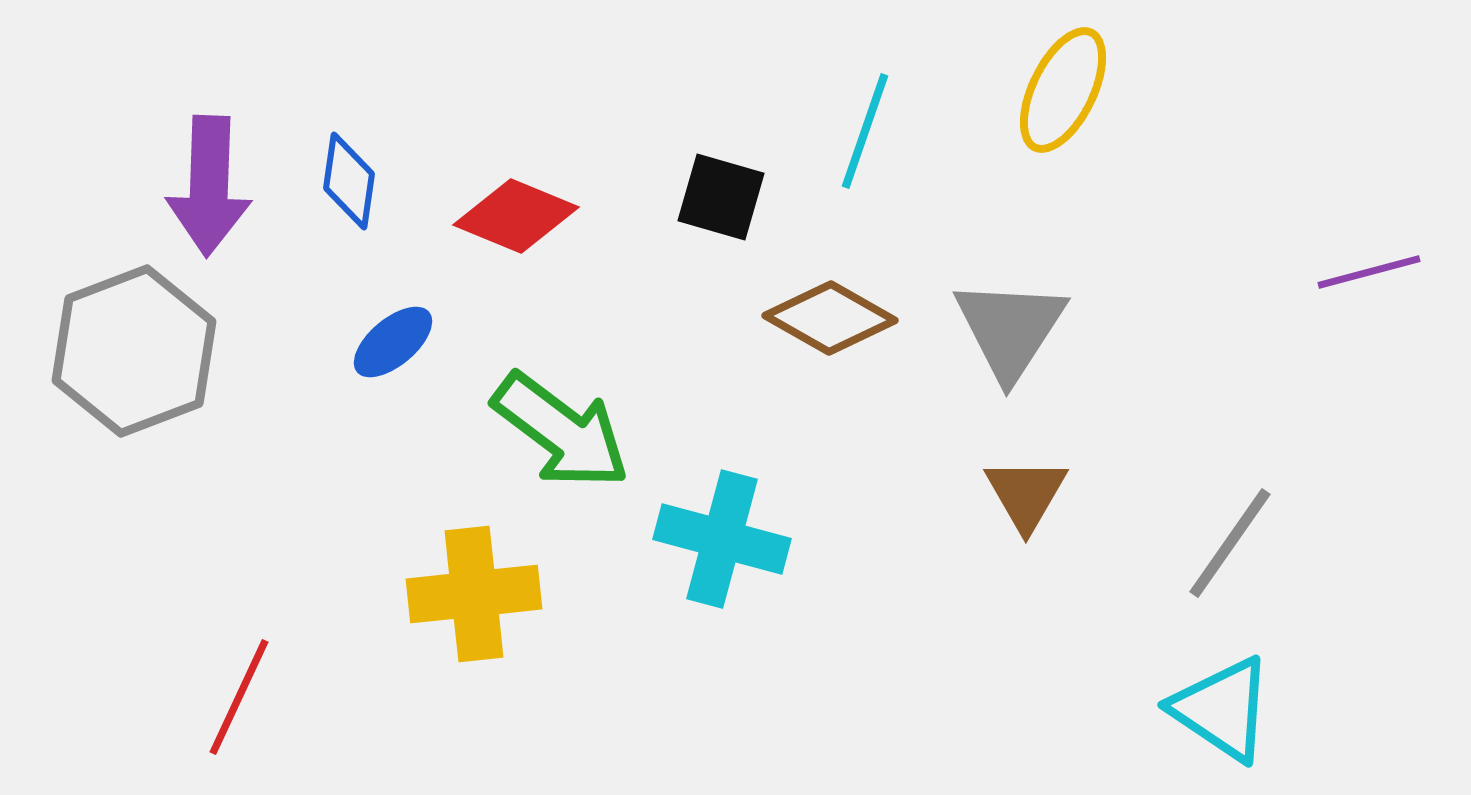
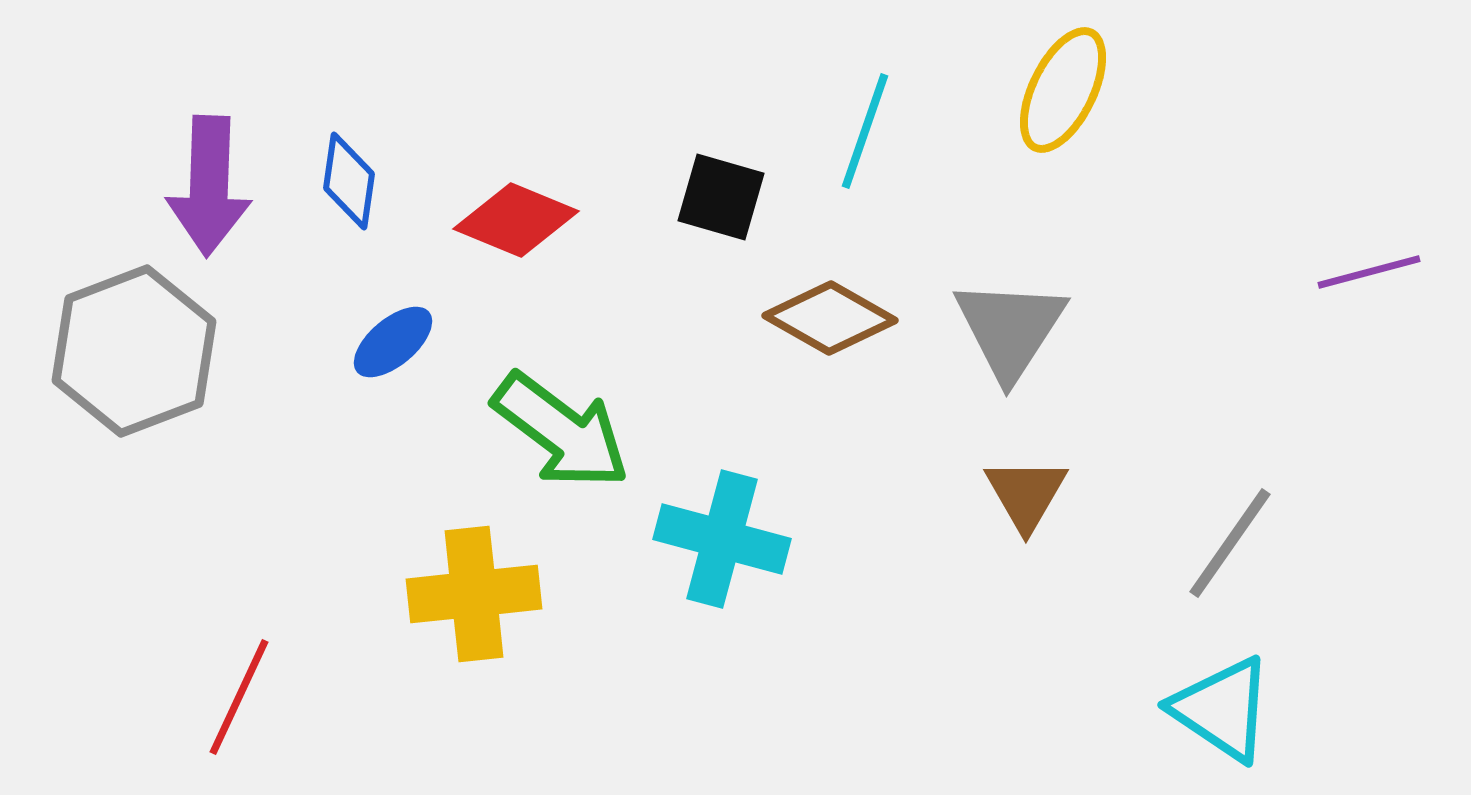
red diamond: moved 4 px down
